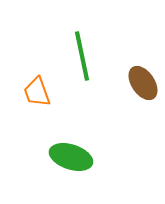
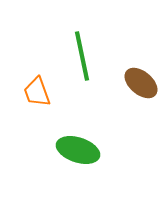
brown ellipse: moved 2 px left; rotated 16 degrees counterclockwise
green ellipse: moved 7 px right, 7 px up
